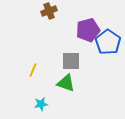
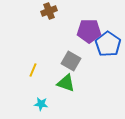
purple pentagon: moved 1 px right, 1 px down; rotated 15 degrees clockwise
blue pentagon: moved 2 px down
gray square: rotated 30 degrees clockwise
cyan star: rotated 16 degrees clockwise
